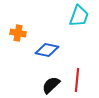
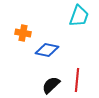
orange cross: moved 5 px right
